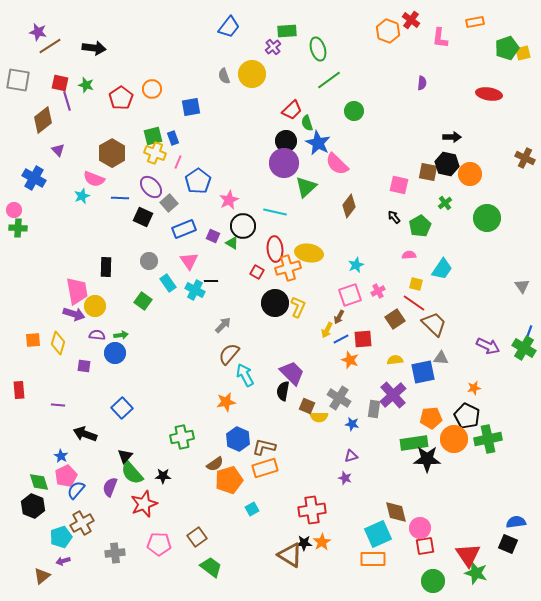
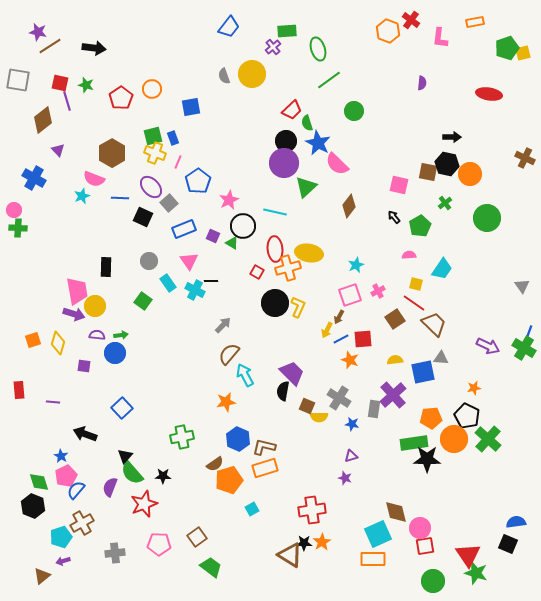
orange square at (33, 340): rotated 14 degrees counterclockwise
purple line at (58, 405): moved 5 px left, 3 px up
green cross at (488, 439): rotated 36 degrees counterclockwise
